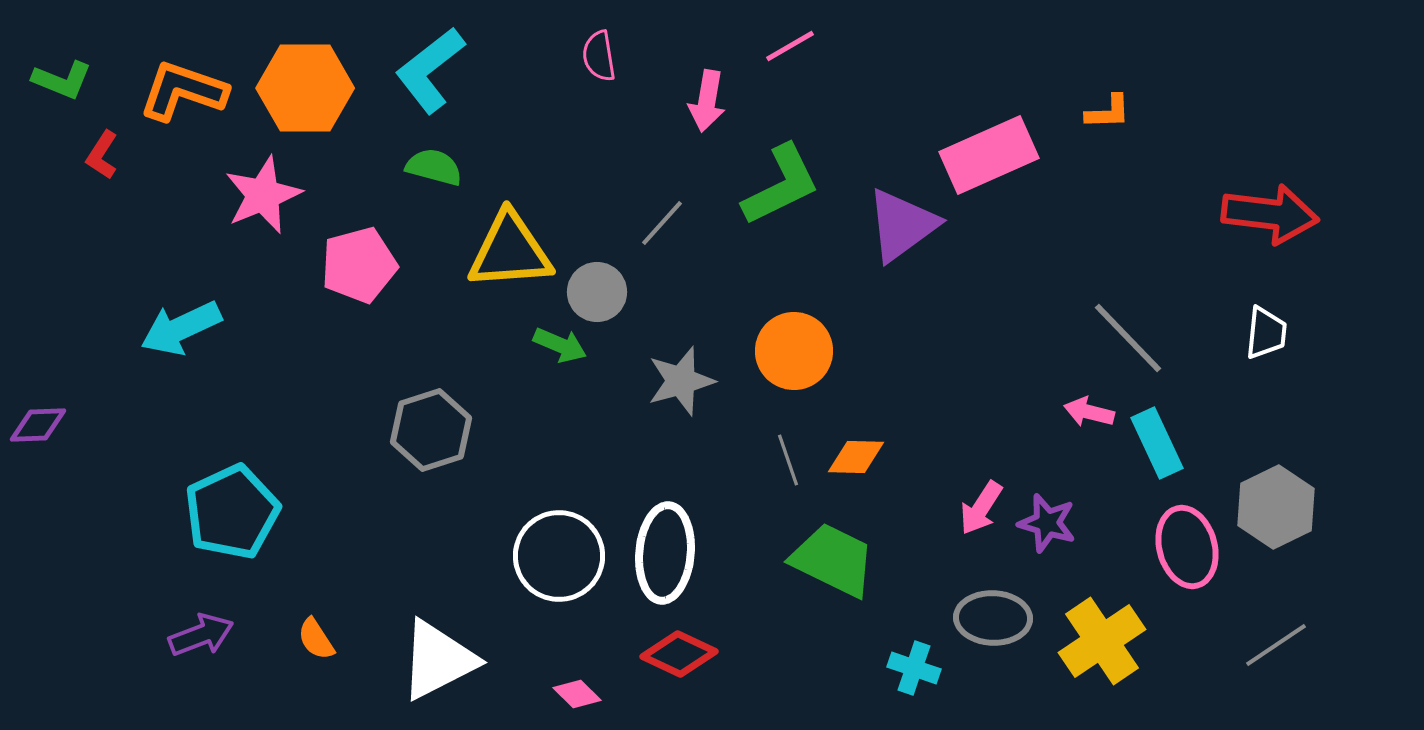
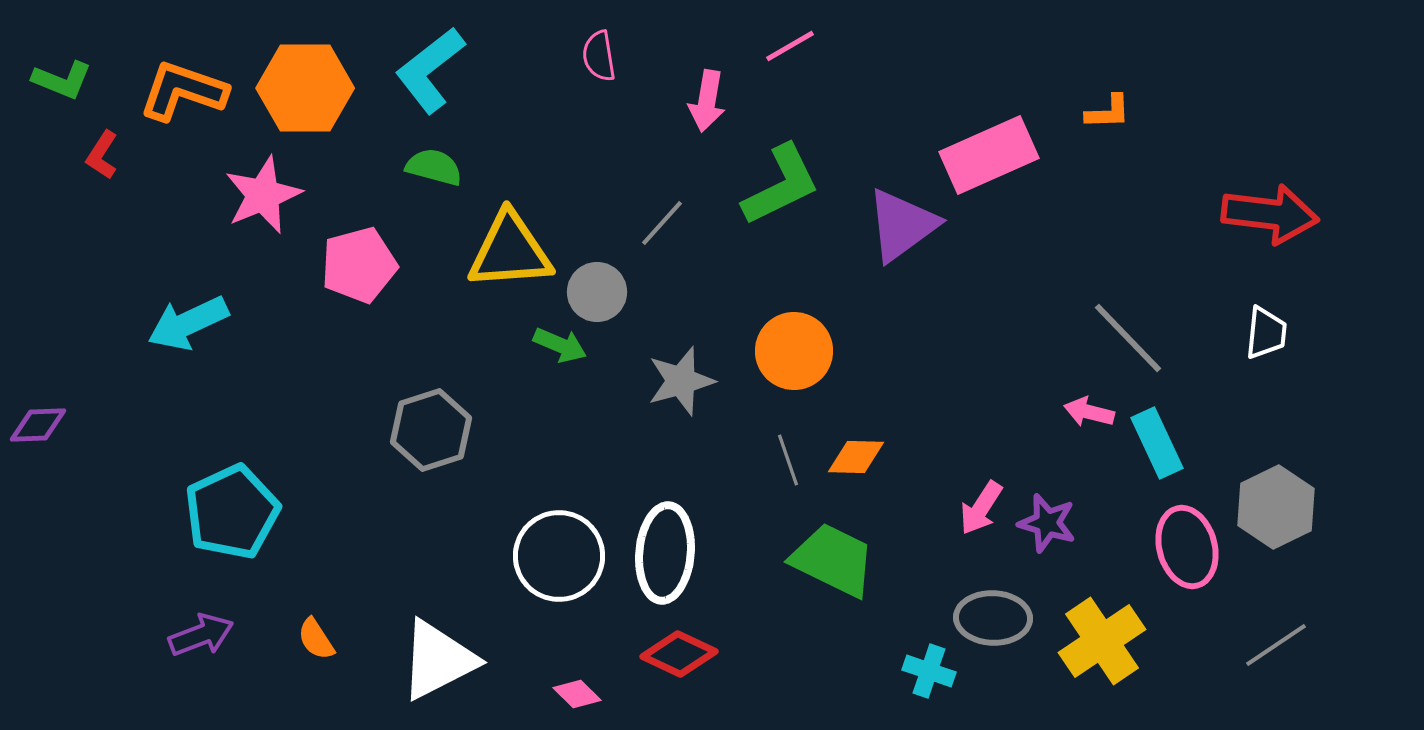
cyan arrow at (181, 328): moved 7 px right, 5 px up
cyan cross at (914, 668): moved 15 px right, 3 px down
